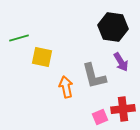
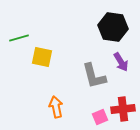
orange arrow: moved 10 px left, 20 px down
